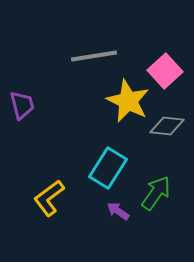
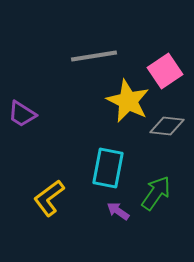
pink square: rotated 8 degrees clockwise
purple trapezoid: moved 9 px down; rotated 136 degrees clockwise
cyan rectangle: rotated 21 degrees counterclockwise
